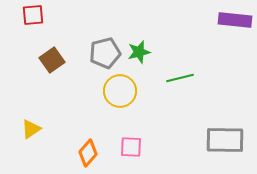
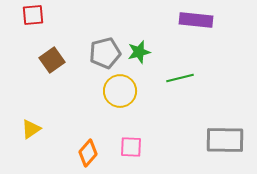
purple rectangle: moved 39 px left
